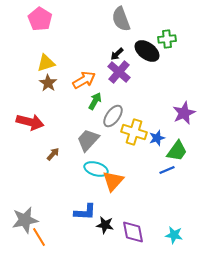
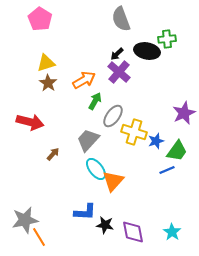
black ellipse: rotated 25 degrees counterclockwise
blue star: moved 1 px left, 3 px down
cyan ellipse: rotated 35 degrees clockwise
cyan star: moved 2 px left, 3 px up; rotated 24 degrees clockwise
